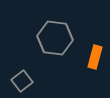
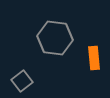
orange rectangle: moved 1 px left, 1 px down; rotated 20 degrees counterclockwise
